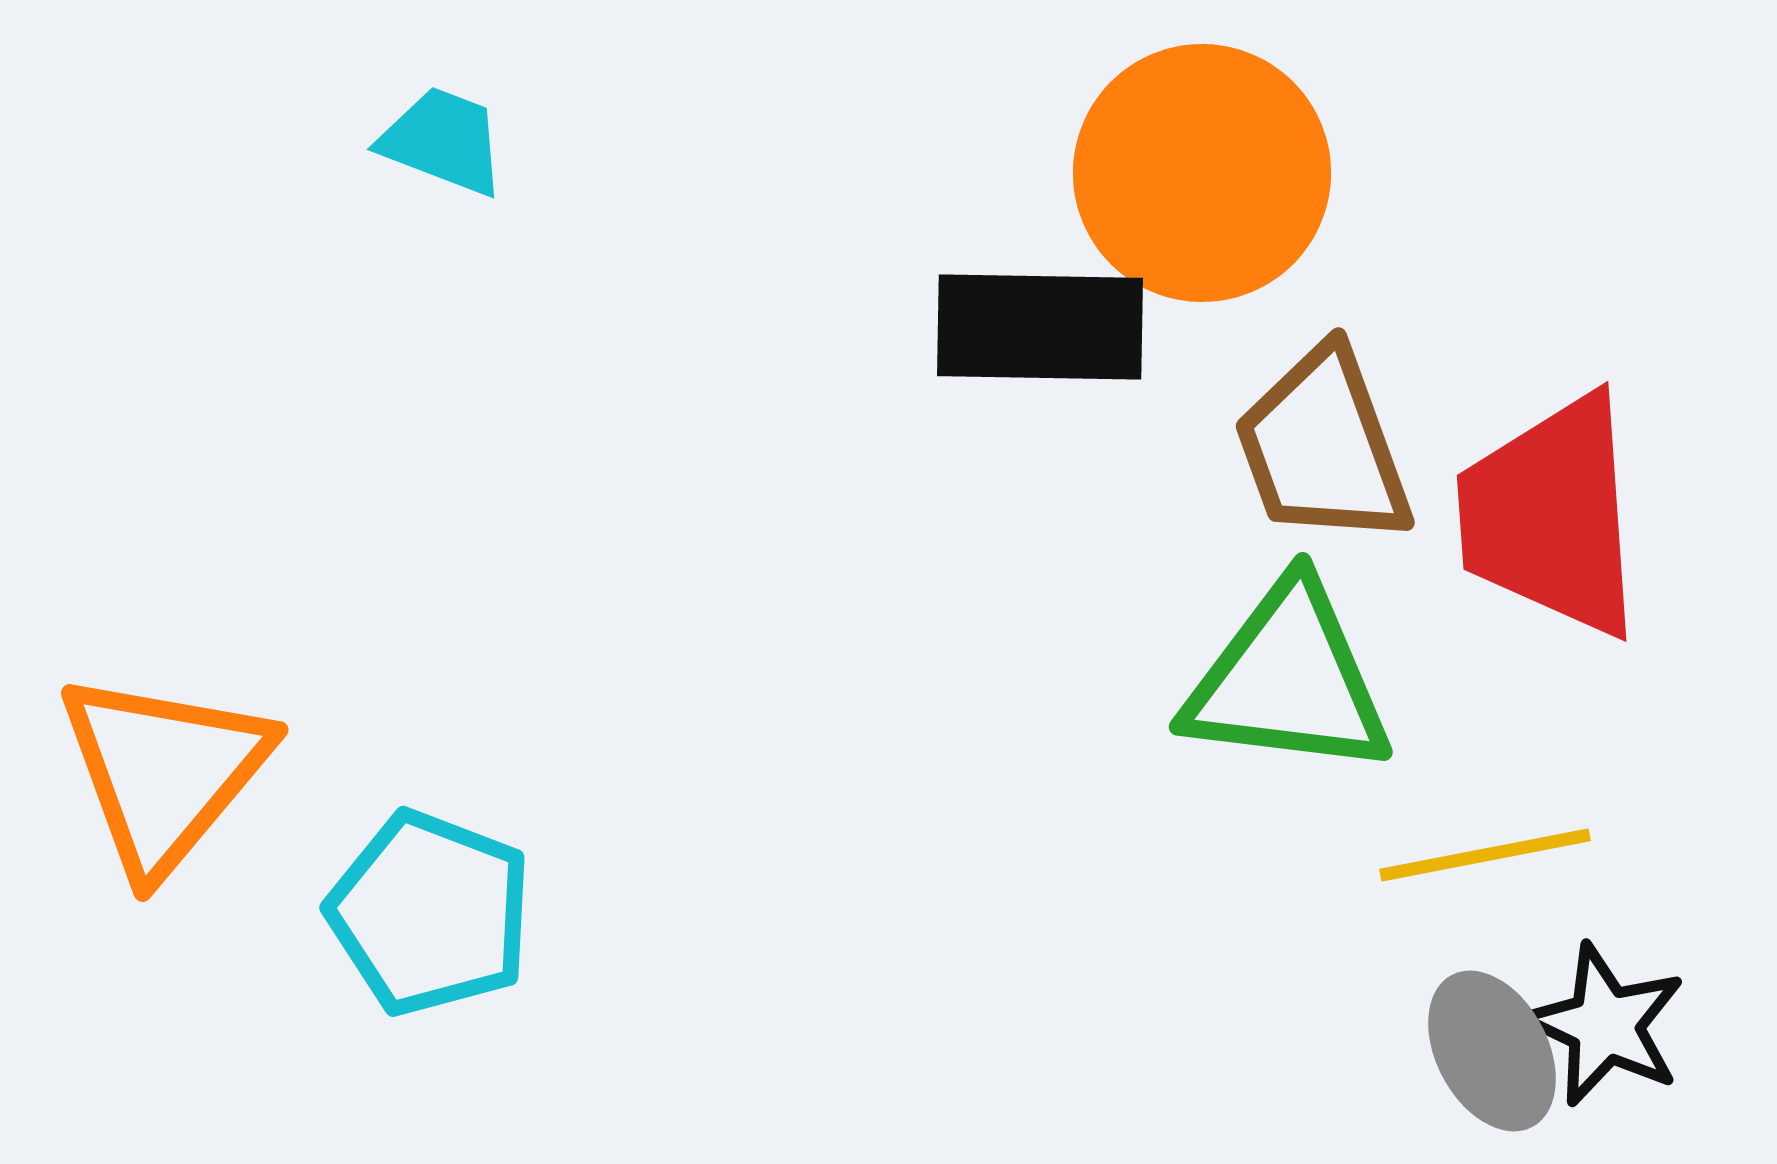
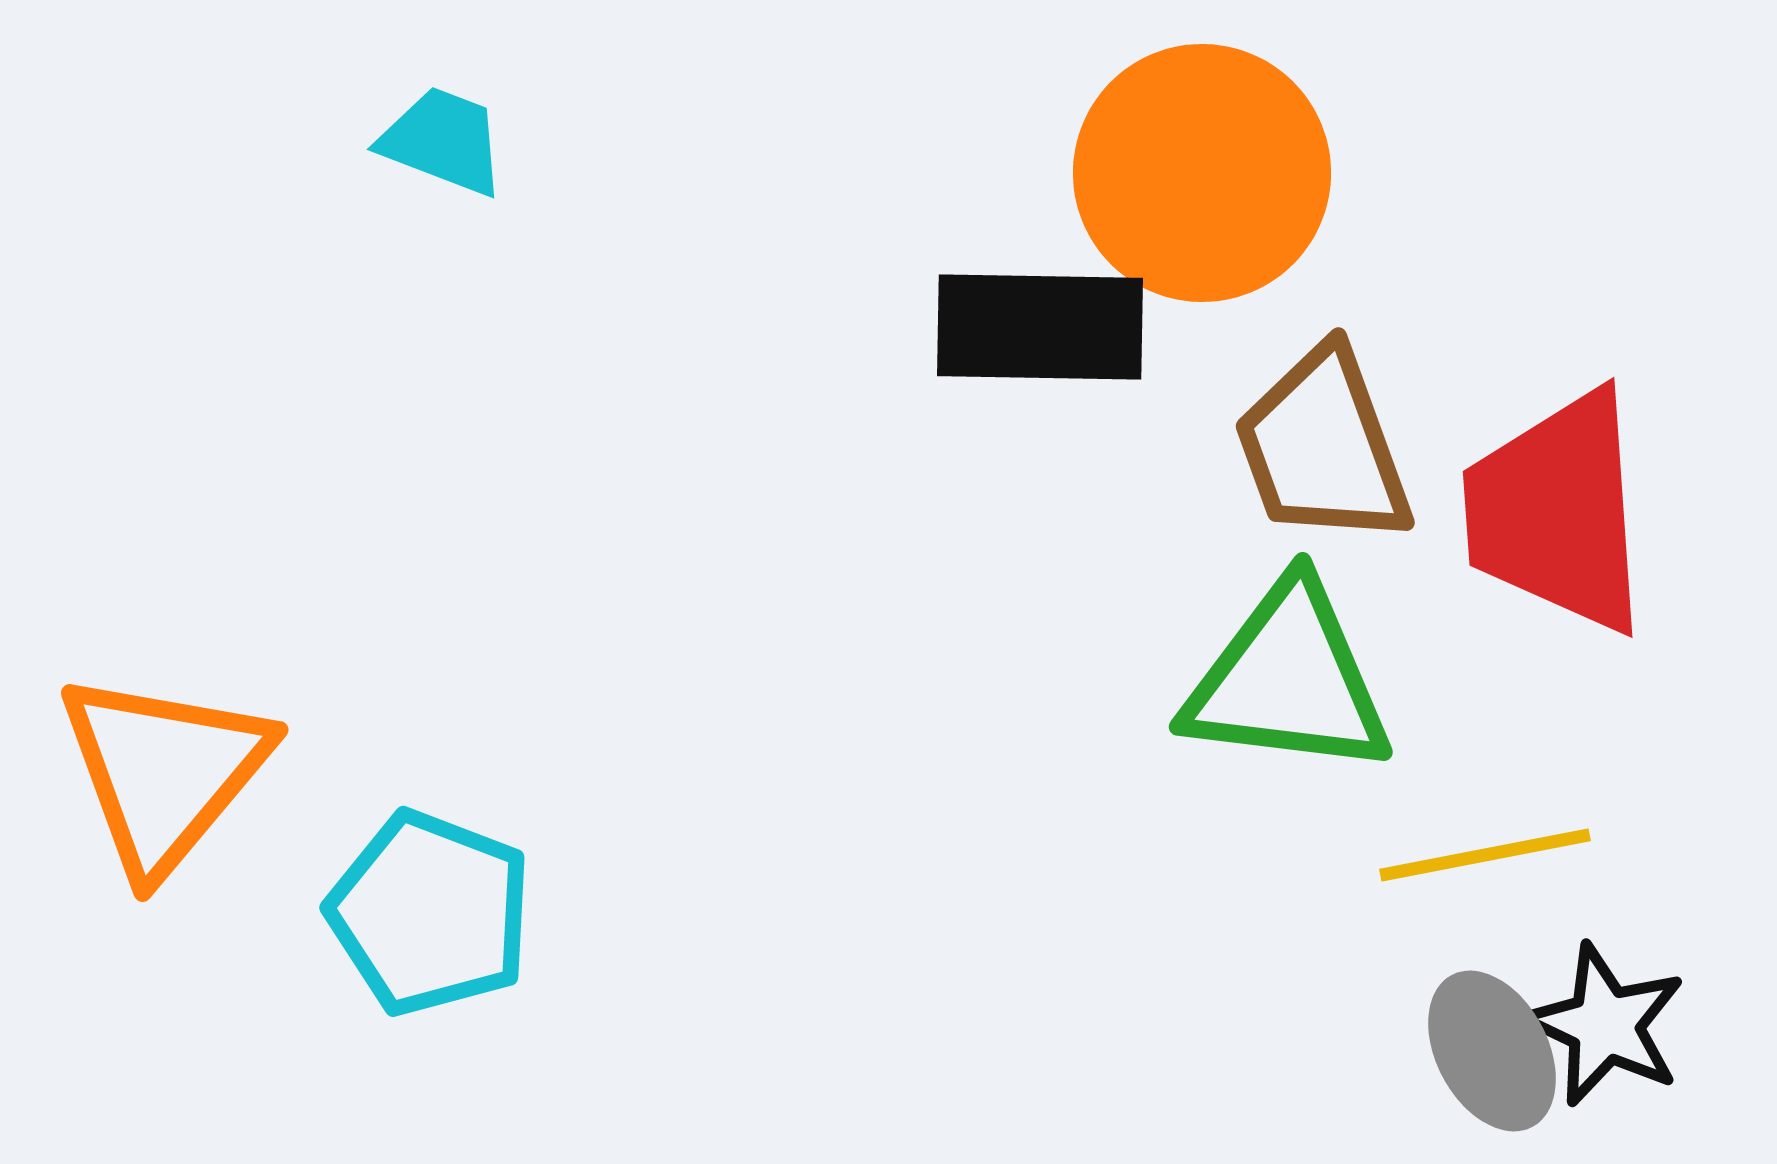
red trapezoid: moved 6 px right, 4 px up
